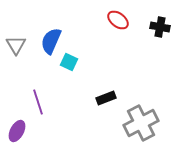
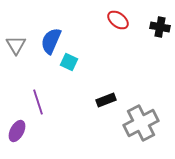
black rectangle: moved 2 px down
